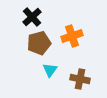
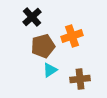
brown pentagon: moved 4 px right, 3 px down
cyan triangle: rotated 21 degrees clockwise
brown cross: rotated 18 degrees counterclockwise
